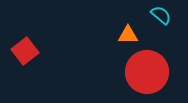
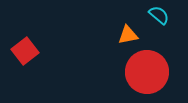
cyan semicircle: moved 2 px left
orange triangle: rotated 10 degrees counterclockwise
